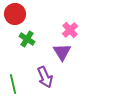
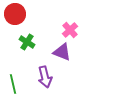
green cross: moved 3 px down
purple triangle: rotated 36 degrees counterclockwise
purple arrow: rotated 10 degrees clockwise
